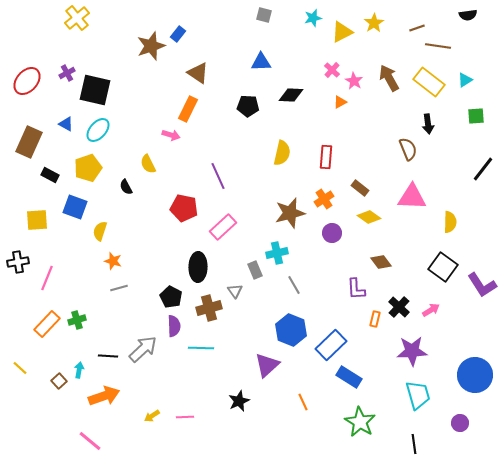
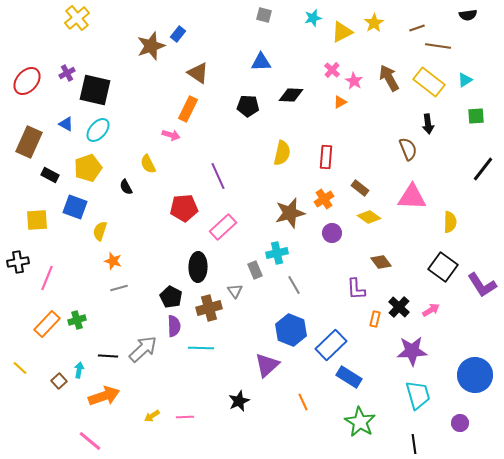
red pentagon at (184, 208): rotated 16 degrees counterclockwise
